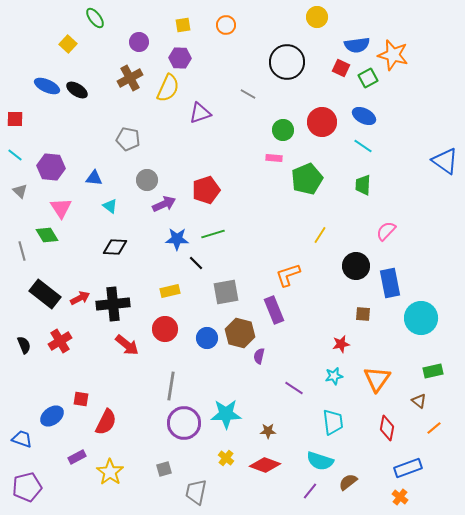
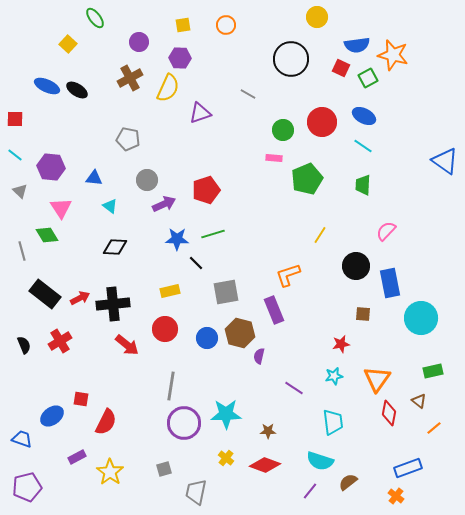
black circle at (287, 62): moved 4 px right, 3 px up
red diamond at (387, 428): moved 2 px right, 15 px up
orange cross at (400, 497): moved 4 px left, 1 px up
